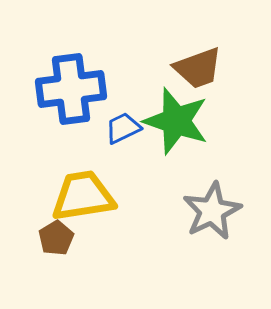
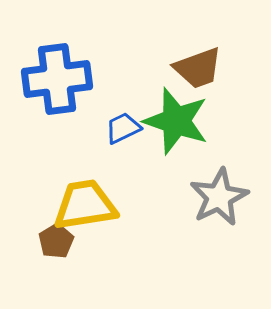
blue cross: moved 14 px left, 10 px up
yellow trapezoid: moved 2 px right, 9 px down
gray star: moved 7 px right, 14 px up
brown pentagon: moved 3 px down
